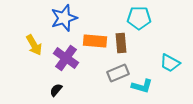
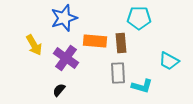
cyan trapezoid: moved 1 px left, 2 px up
gray rectangle: rotated 70 degrees counterclockwise
black semicircle: moved 3 px right
